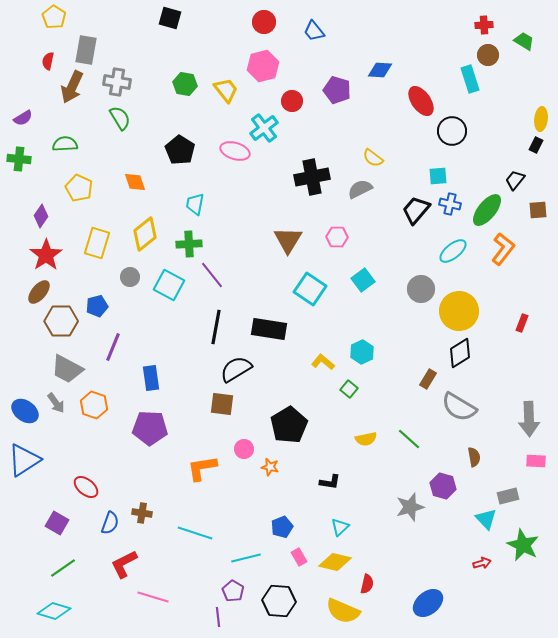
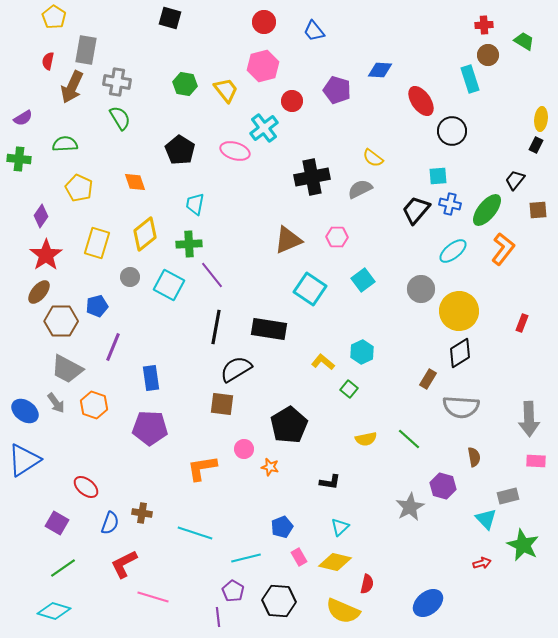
brown triangle at (288, 240): rotated 36 degrees clockwise
gray semicircle at (459, 407): moved 2 px right; rotated 27 degrees counterclockwise
gray star at (410, 507): rotated 12 degrees counterclockwise
